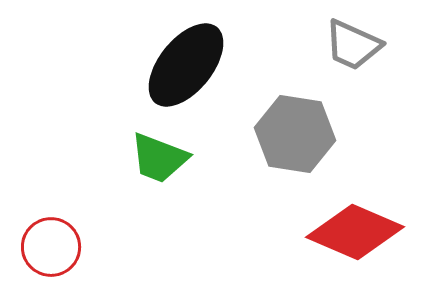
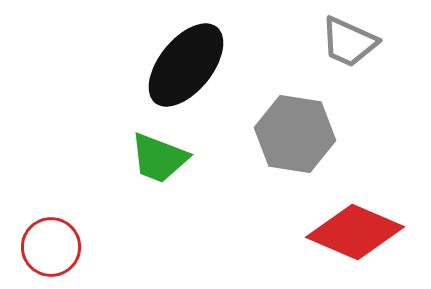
gray trapezoid: moved 4 px left, 3 px up
